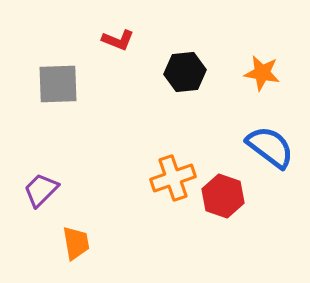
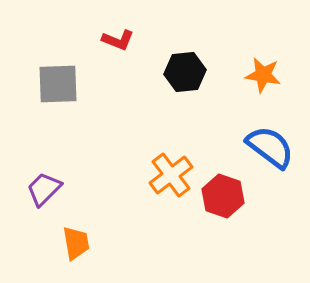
orange star: moved 1 px right, 2 px down
orange cross: moved 2 px left, 3 px up; rotated 18 degrees counterclockwise
purple trapezoid: moved 3 px right, 1 px up
